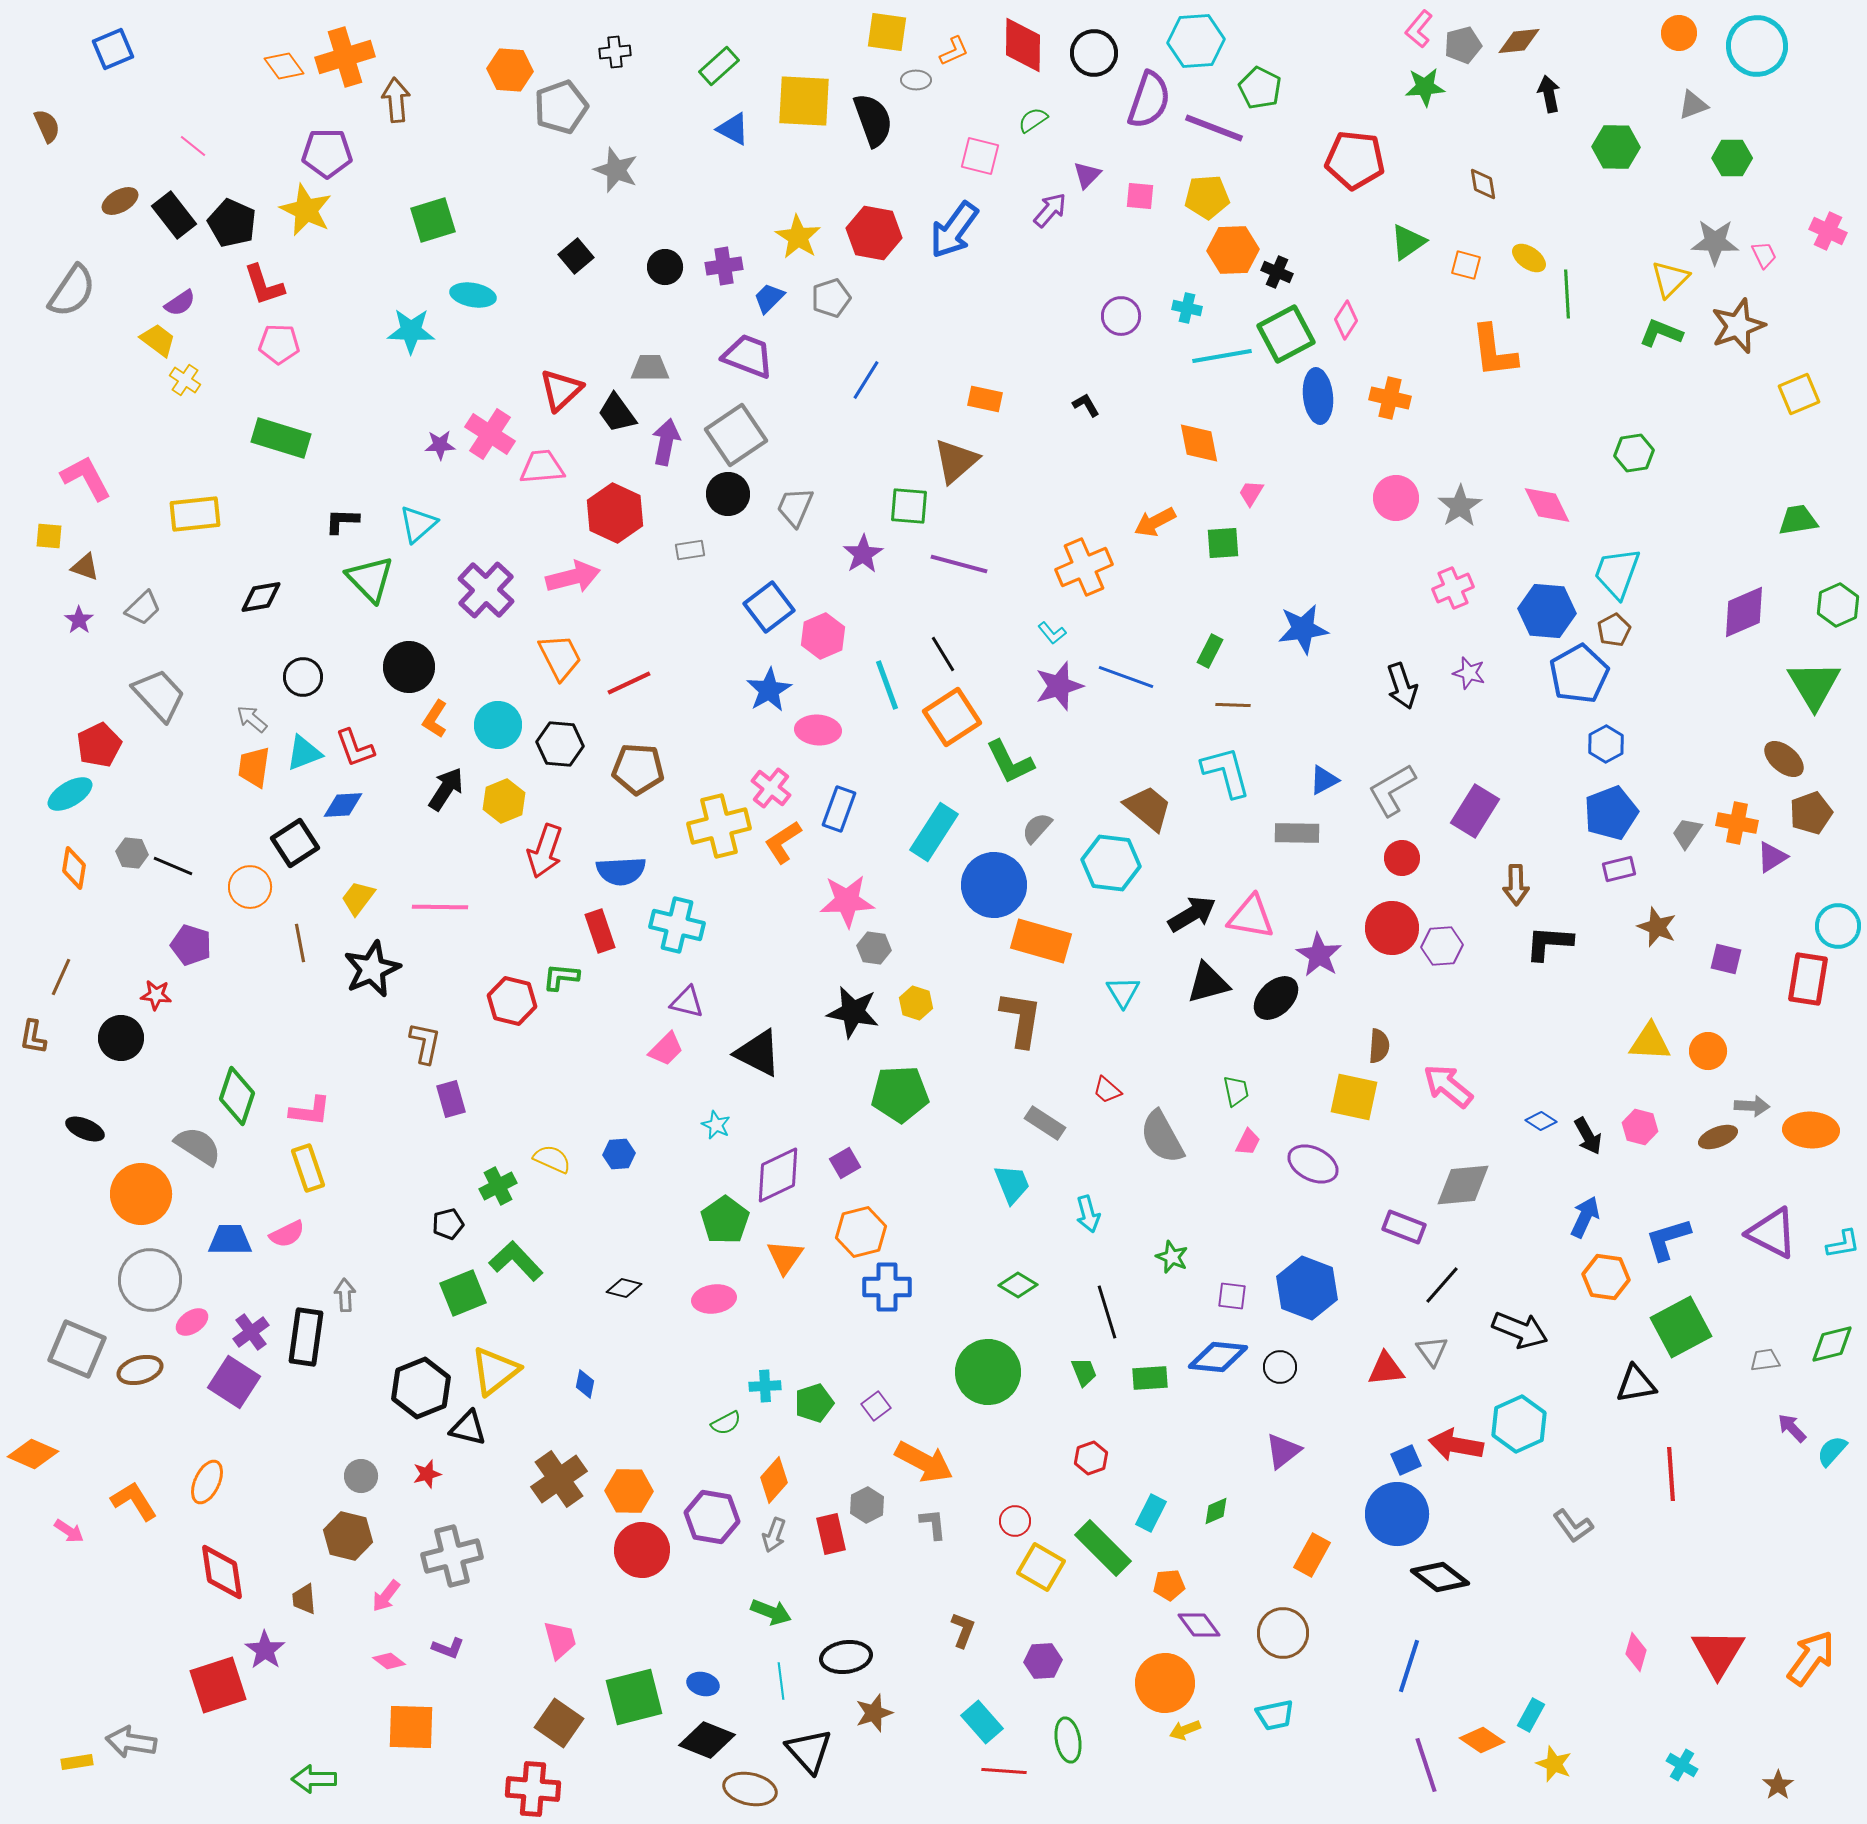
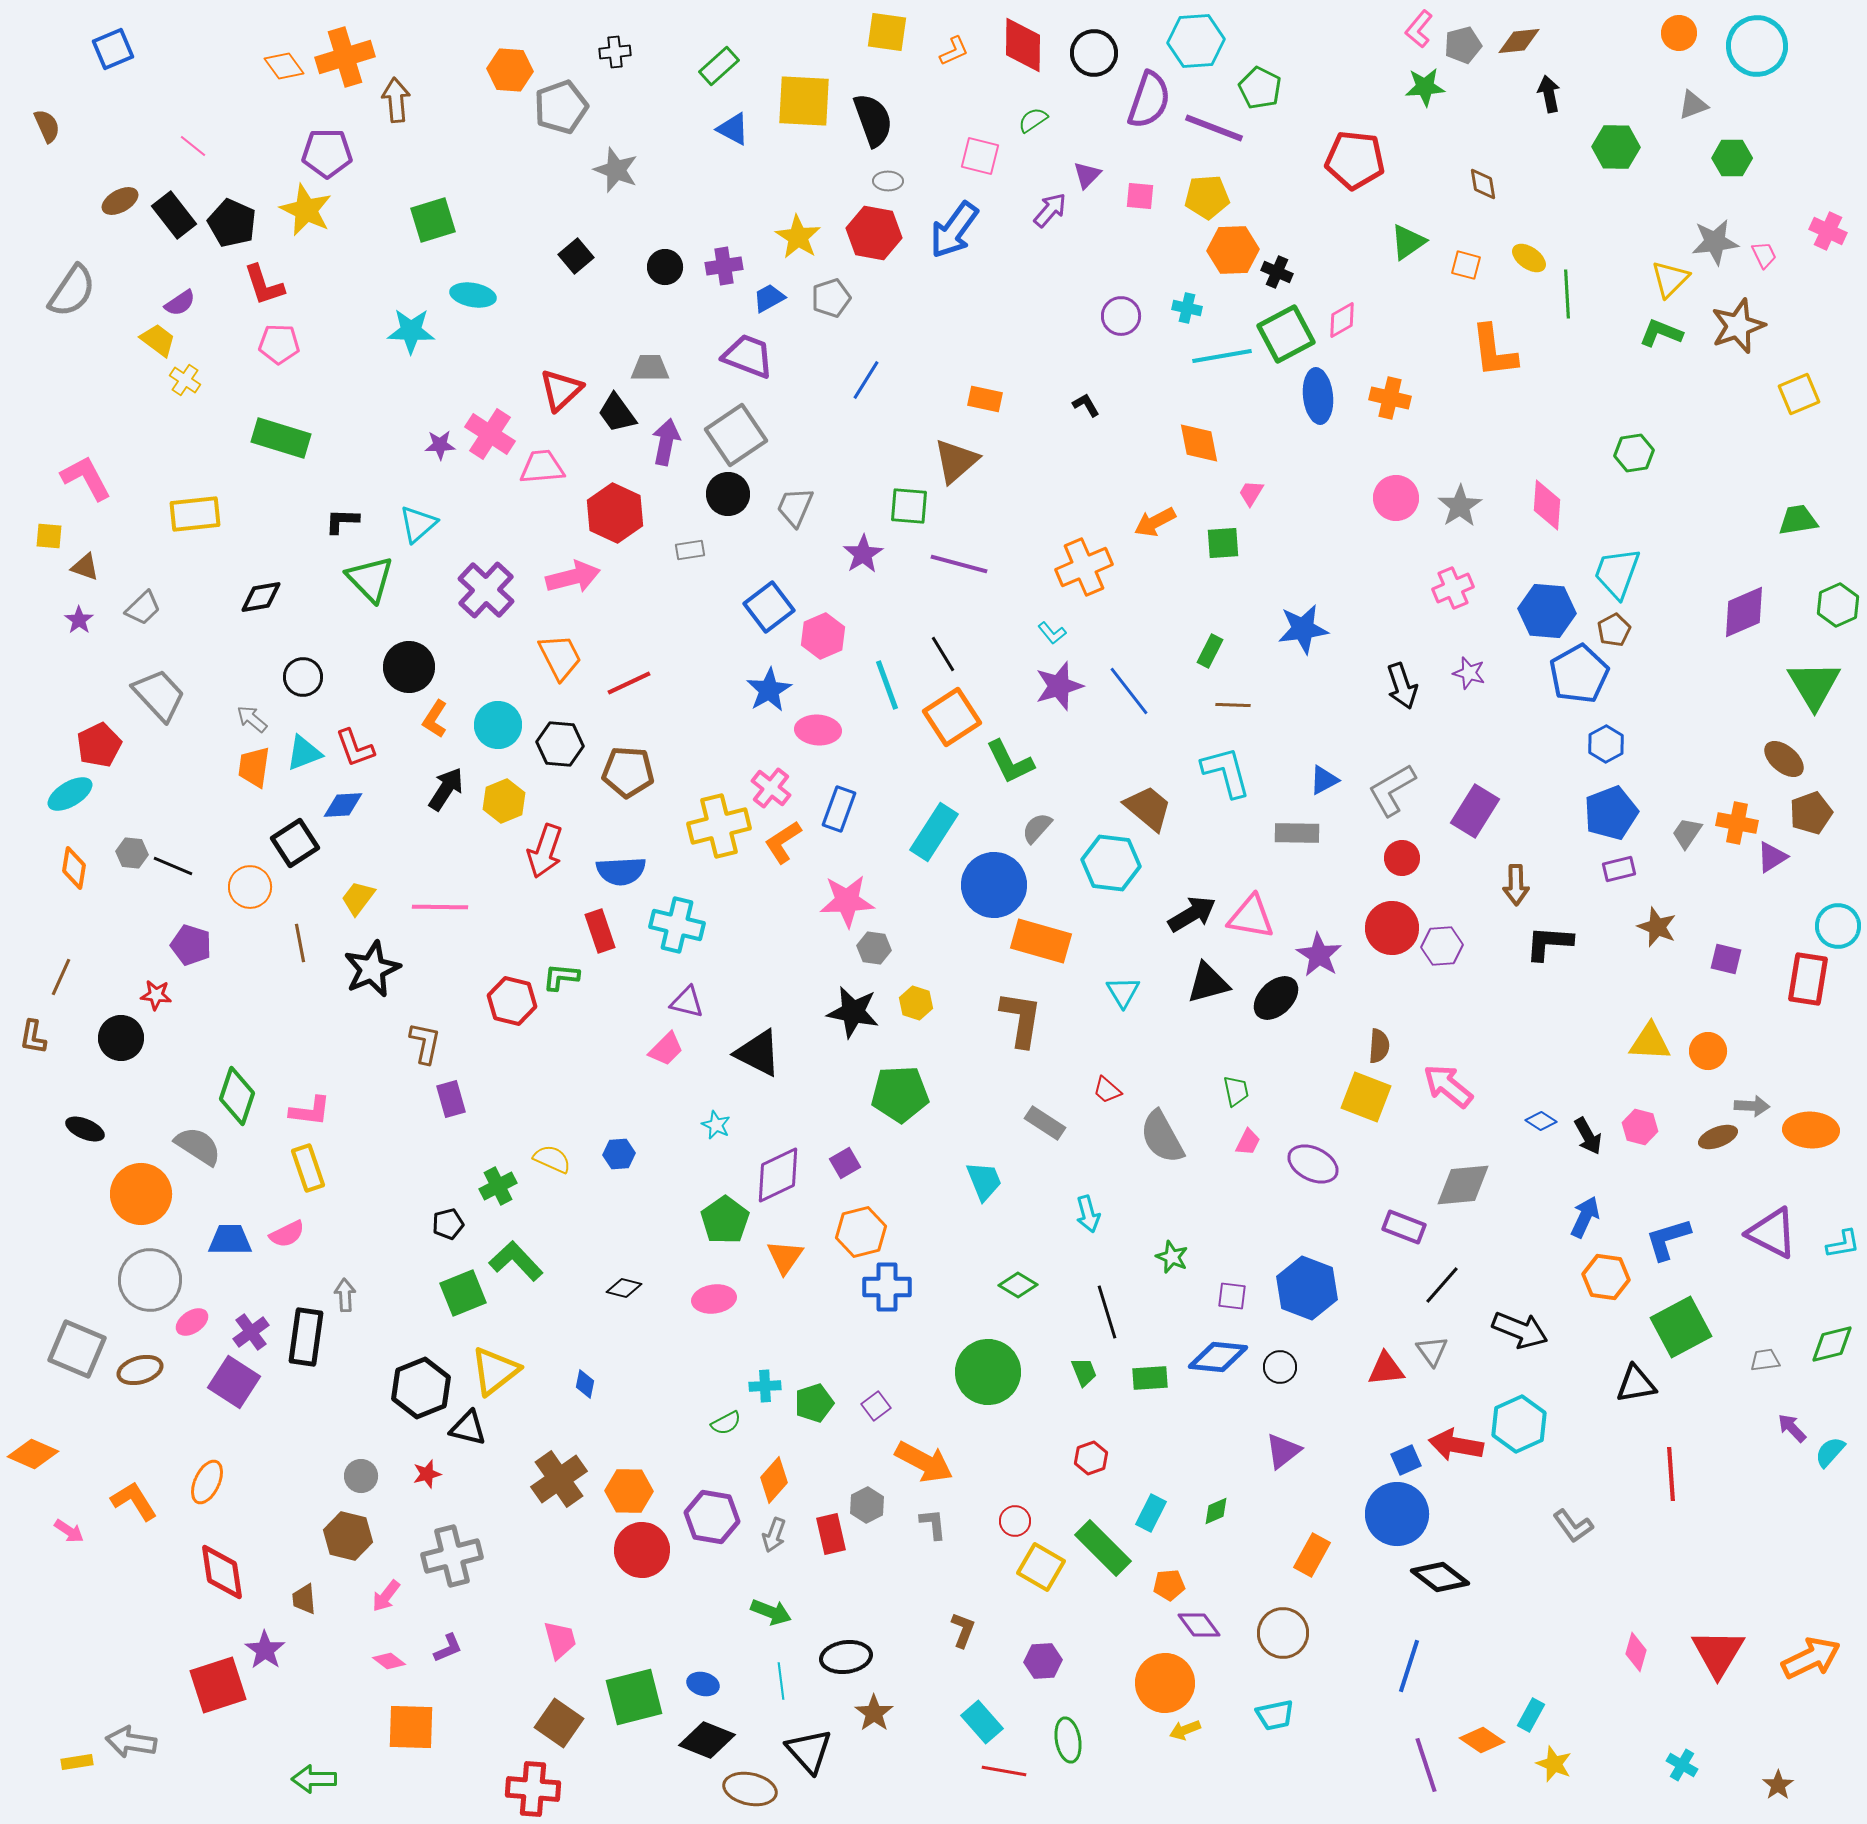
gray ellipse at (916, 80): moved 28 px left, 101 px down
gray star at (1715, 242): rotated 9 degrees counterclockwise
blue trapezoid at (769, 298): rotated 16 degrees clockwise
pink diamond at (1346, 320): moved 4 px left; rotated 27 degrees clockwise
pink diamond at (1547, 505): rotated 30 degrees clockwise
blue line at (1126, 677): moved 3 px right, 14 px down; rotated 32 degrees clockwise
brown pentagon at (638, 769): moved 10 px left, 3 px down
yellow square at (1354, 1097): moved 12 px right; rotated 9 degrees clockwise
cyan trapezoid at (1012, 1184): moved 28 px left, 3 px up
cyan semicircle at (1832, 1451): moved 2 px left, 1 px down
purple L-shape at (448, 1648): rotated 44 degrees counterclockwise
orange arrow at (1811, 1658): rotated 28 degrees clockwise
brown star at (874, 1713): rotated 18 degrees counterclockwise
red line at (1004, 1771): rotated 6 degrees clockwise
